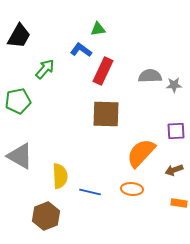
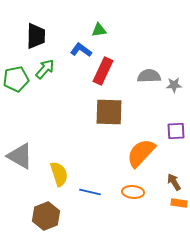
green triangle: moved 1 px right, 1 px down
black trapezoid: moved 17 px right; rotated 28 degrees counterclockwise
gray semicircle: moved 1 px left
green pentagon: moved 2 px left, 22 px up
brown square: moved 3 px right, 2 px up
brown arrow: moved 12 px down; rotated 78 degrees clockwise
yellow semicircle: moved 1 px left, 2 px up; rotated 15 degrees counterclockwise
orange ellipse: moved 1 px right, 3 px down
